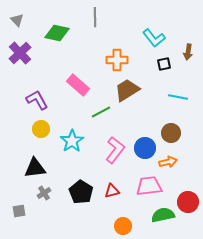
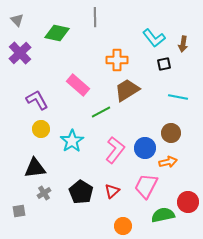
brown arrow: moved 5 px left, 8 px up
pink trapezoid: moved 3 px left; rotated 56 degrees counterclockwise
red triangle: rotated 28 degrees counterclockwise
